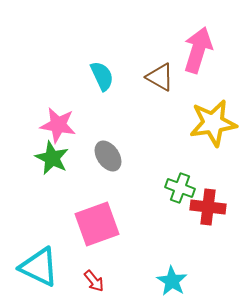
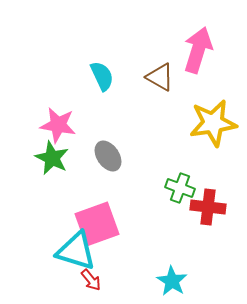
cyan triangle: moved 37 px right, 16 px up; rotated 9 degrees counterclockwise
red arrow: moved 3 px left, 1 px up
